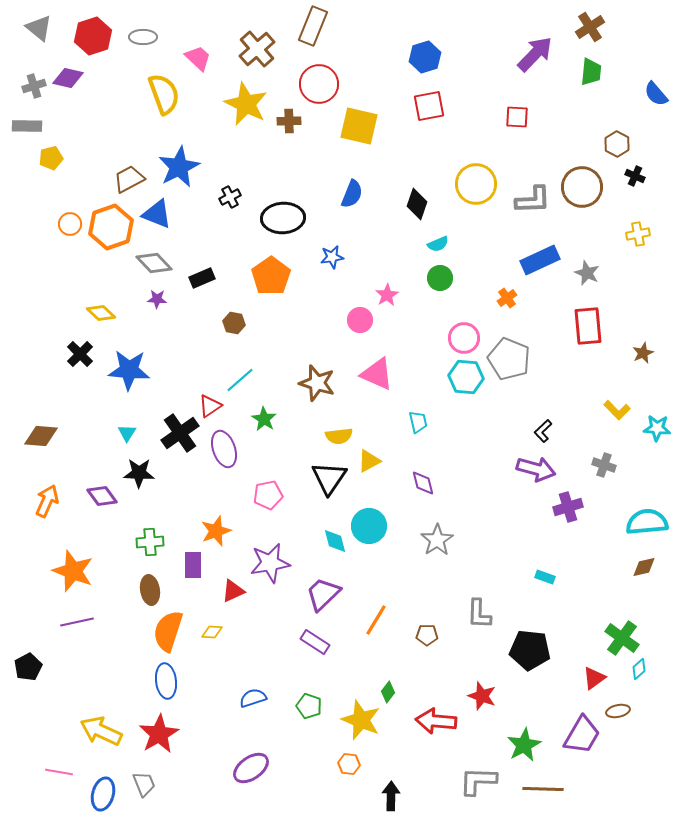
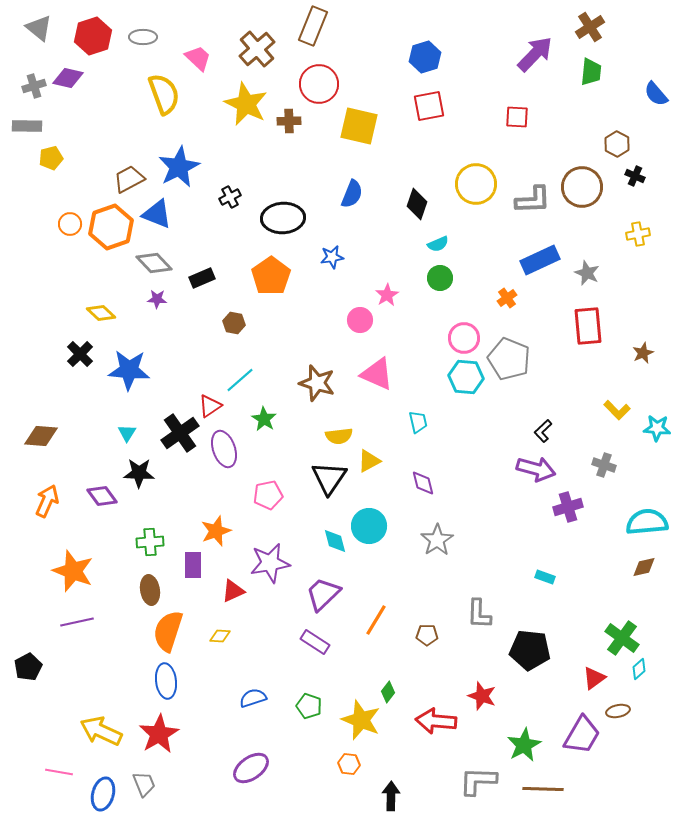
yellow diamond at (212, 632): moved 8 px right, 4 px down
